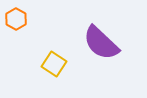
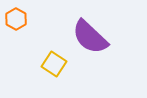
purple semicircle: moved 11 px left, 6 px up
